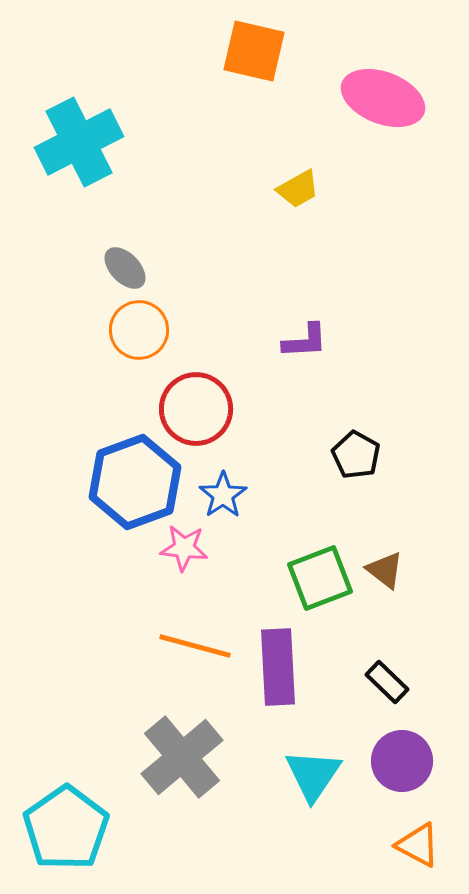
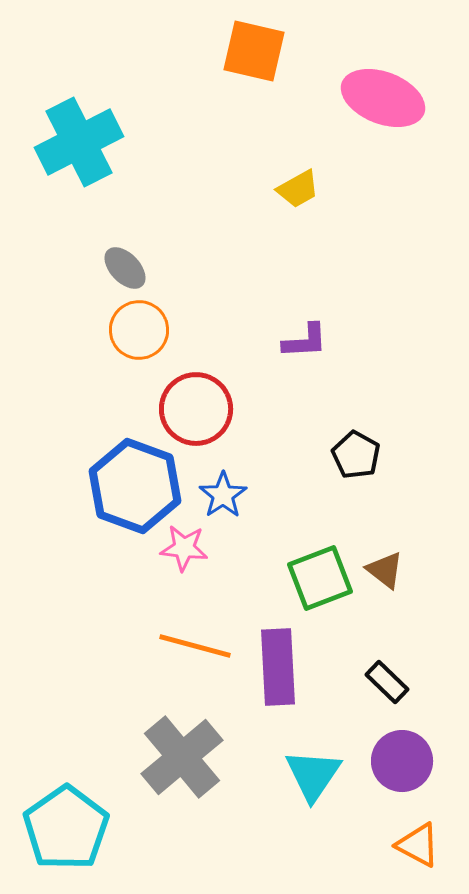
blue hexagon: moved 4 px down; rotated 20 degrees counterclockwise
